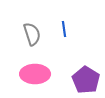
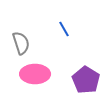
blue line: rotated 21 degrees counterclockwise
gray semicircle: moved 11 px left, 9 px down
